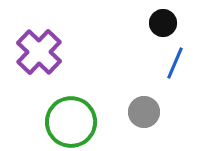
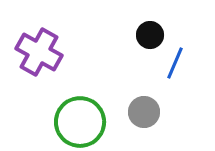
black circle: moved 13 px left, 12 px down
purple cross: rotated 15 degrees counterclockwise
green circle: moved 9 px right
